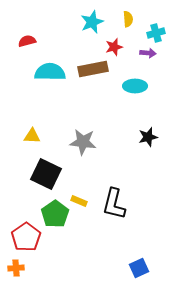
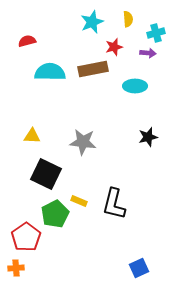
green pentagon: rotated 8 degrees clockwise
